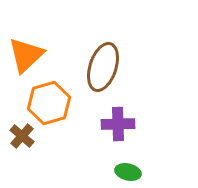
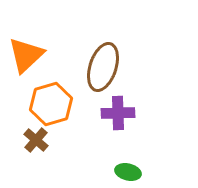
orange hexagon: moved 2 px right, 1 px down
purple cross: moved 11 px up
brown cross: moved 14 px right, 4 px down
